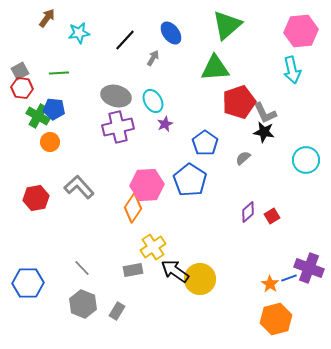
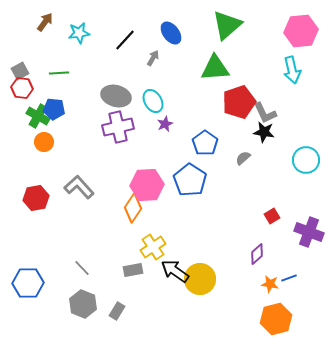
brown arrow at (47, 18): moved 2 px left, 4 px down
orange circle at (50, 142): moved 6 px left
purple diamond at (248, 212): moved 9 px right, 42 px down
purple cross at (309, 268): moved 36 px up
orange star at (270, 284): rotated 24 degrees counterclockwise
